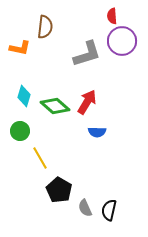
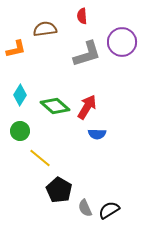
red semicircle: moved 30 px left
brown semicircle: moved 2 px down; rotated 105 degrees counterclockwise
purple circle: moved 1 px down
orange L-shape: moved 4 px left, 1 px down; rotated 25 degrees counterclockwise
cyan diamond: moved 4 px left, 1 px up; rotated 15 degrees clockwise
red arrow: moved 5 px down
blue semicircle: moved 2 px down
yellow line: rotated 20 degrees counterclockwise
black semicircle: rotated 45 degrees clockwise
